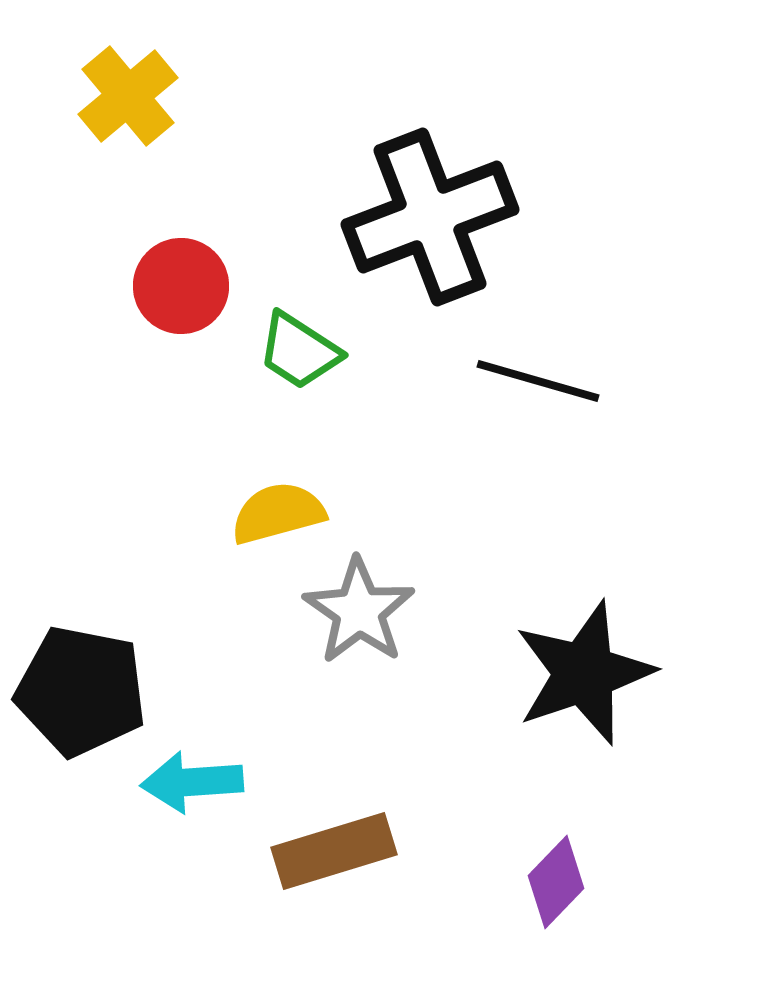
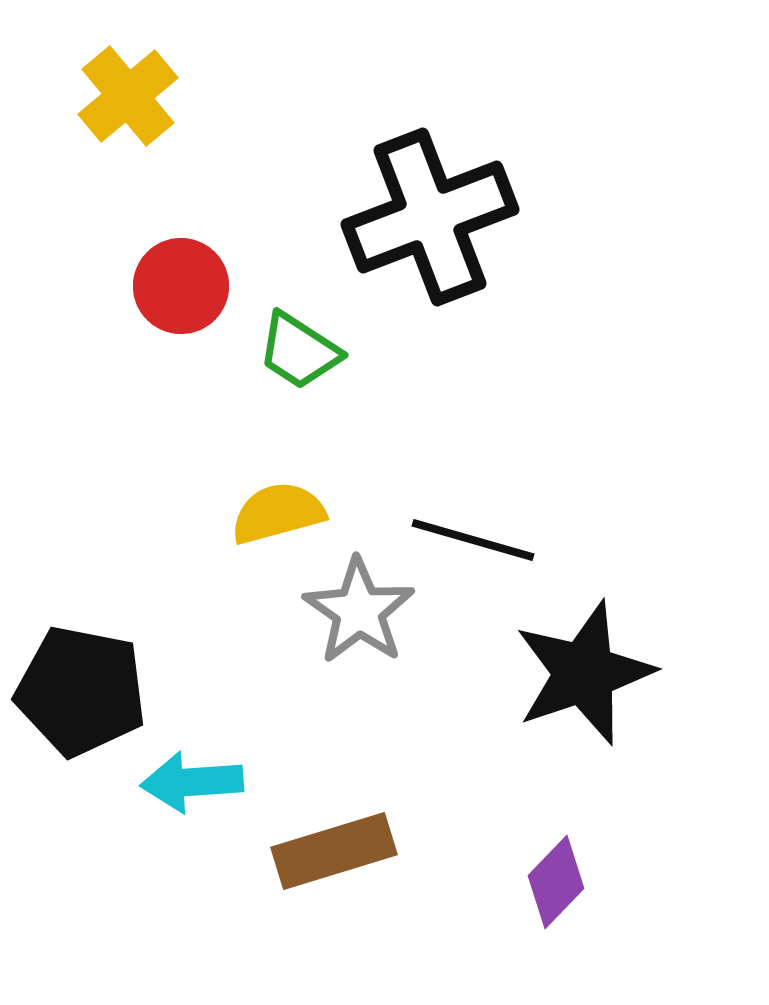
black line: moved 65 px left, 159 px down
